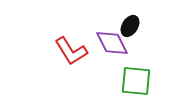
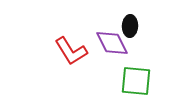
black ellipse: rotated 30 degrees counterclockwise
